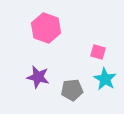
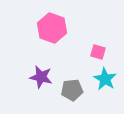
pink hexagon: moved 6 px right
purple star: moved 3 px right
